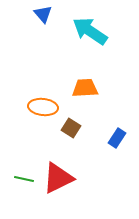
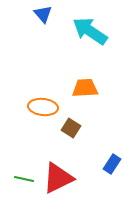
blue rectangle: moved 5 px left, 26 px down
